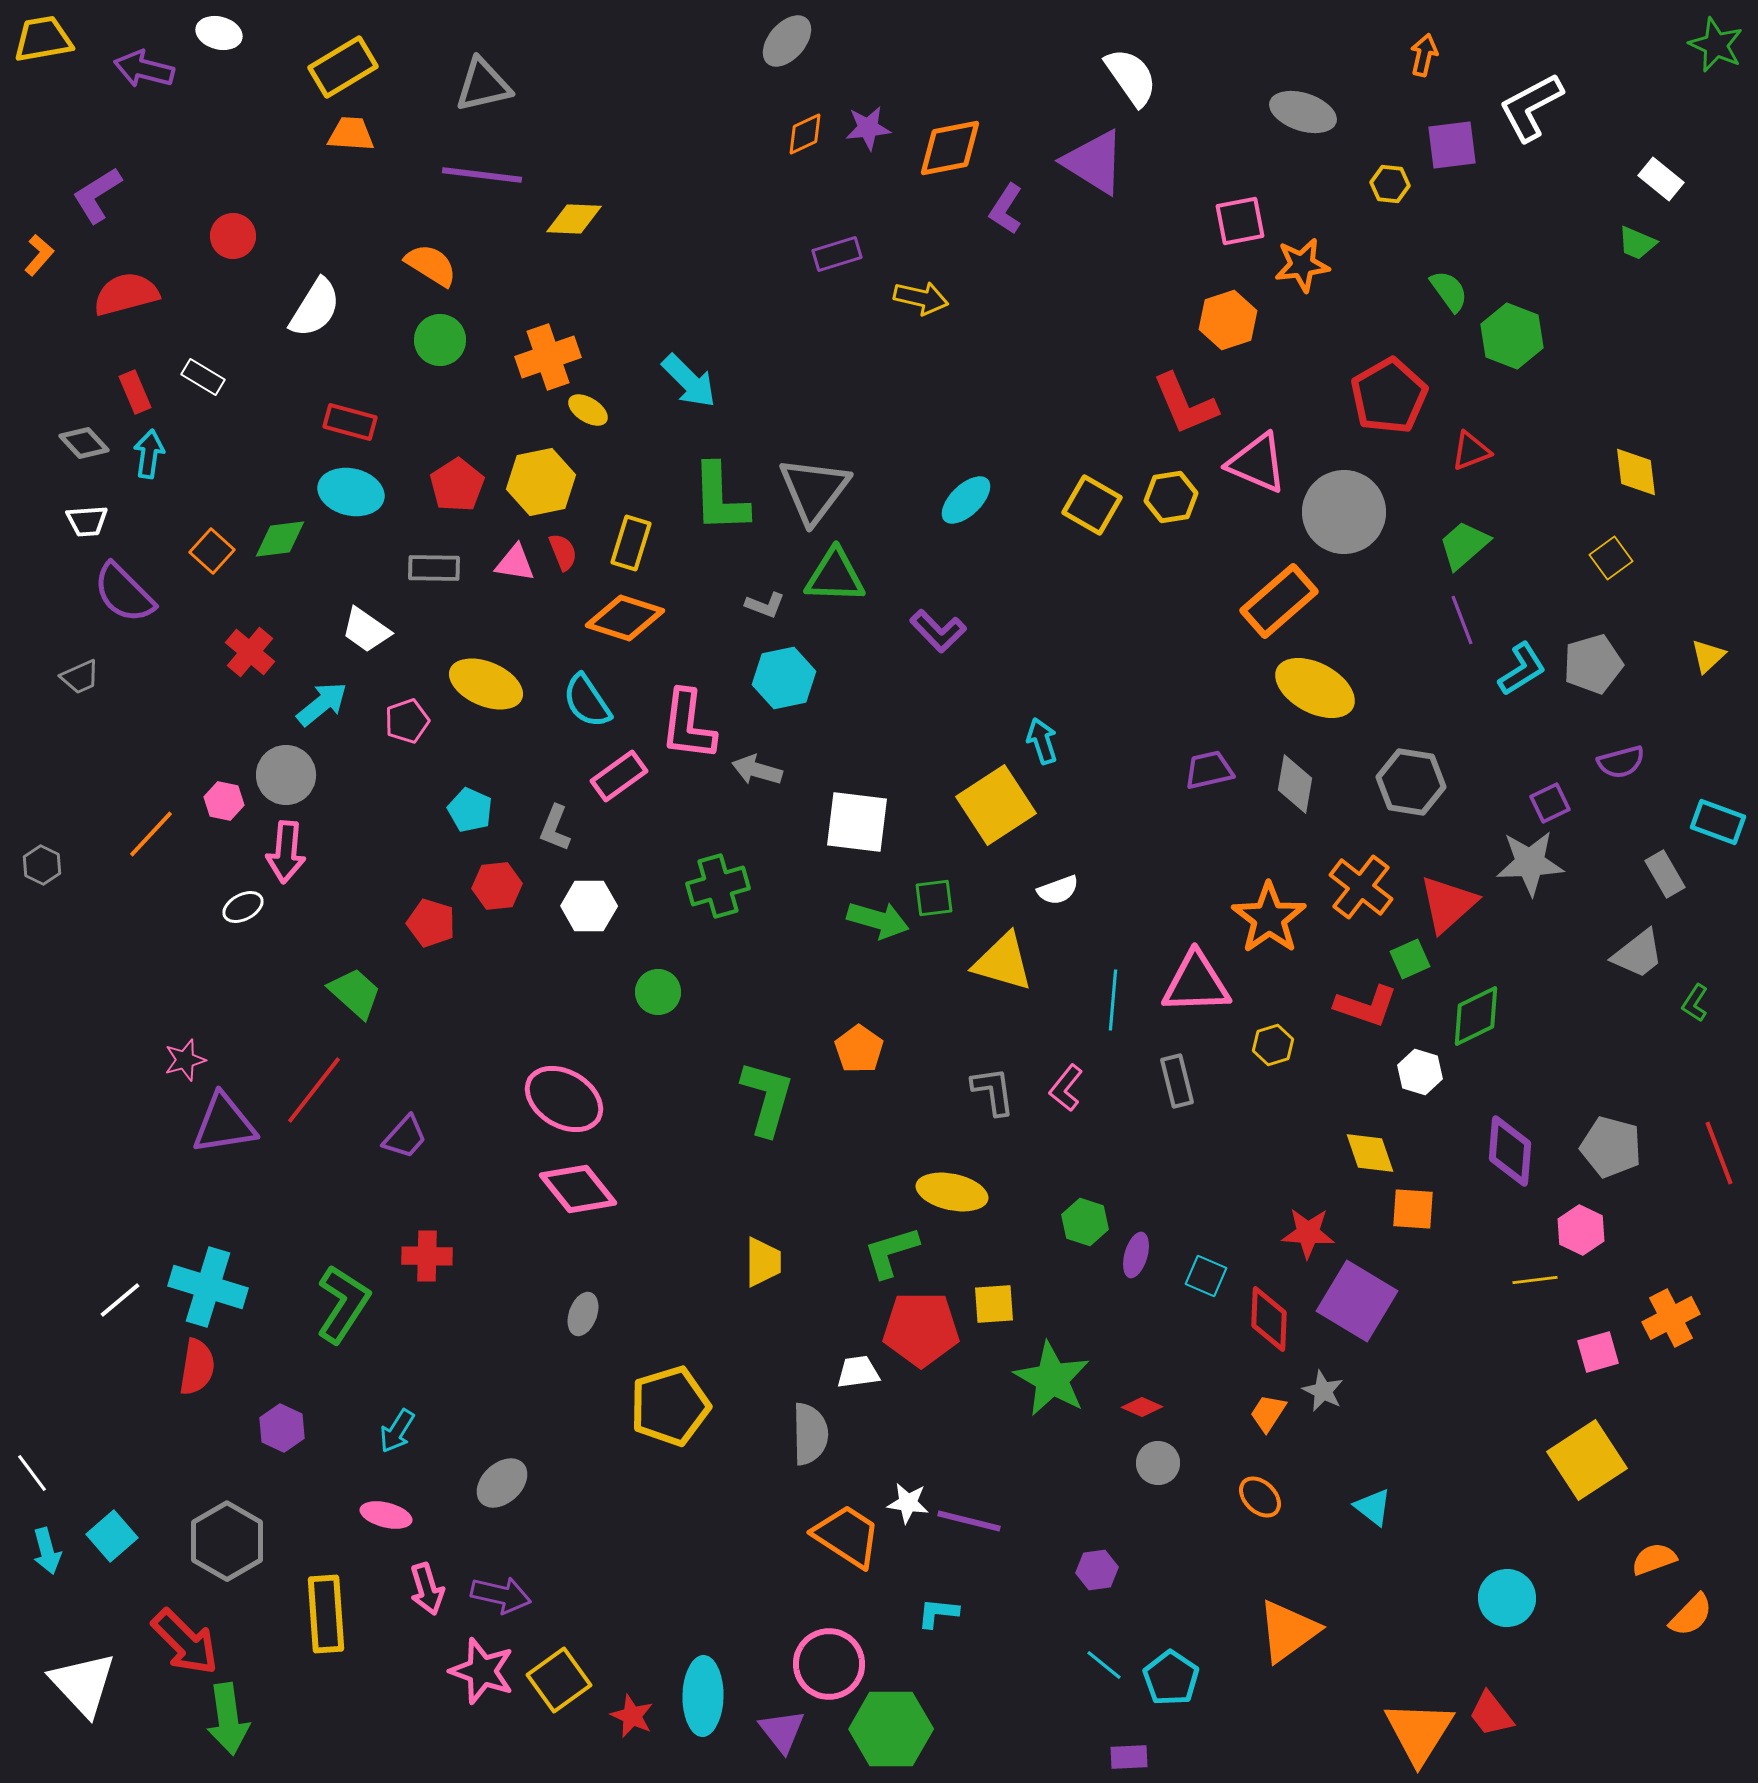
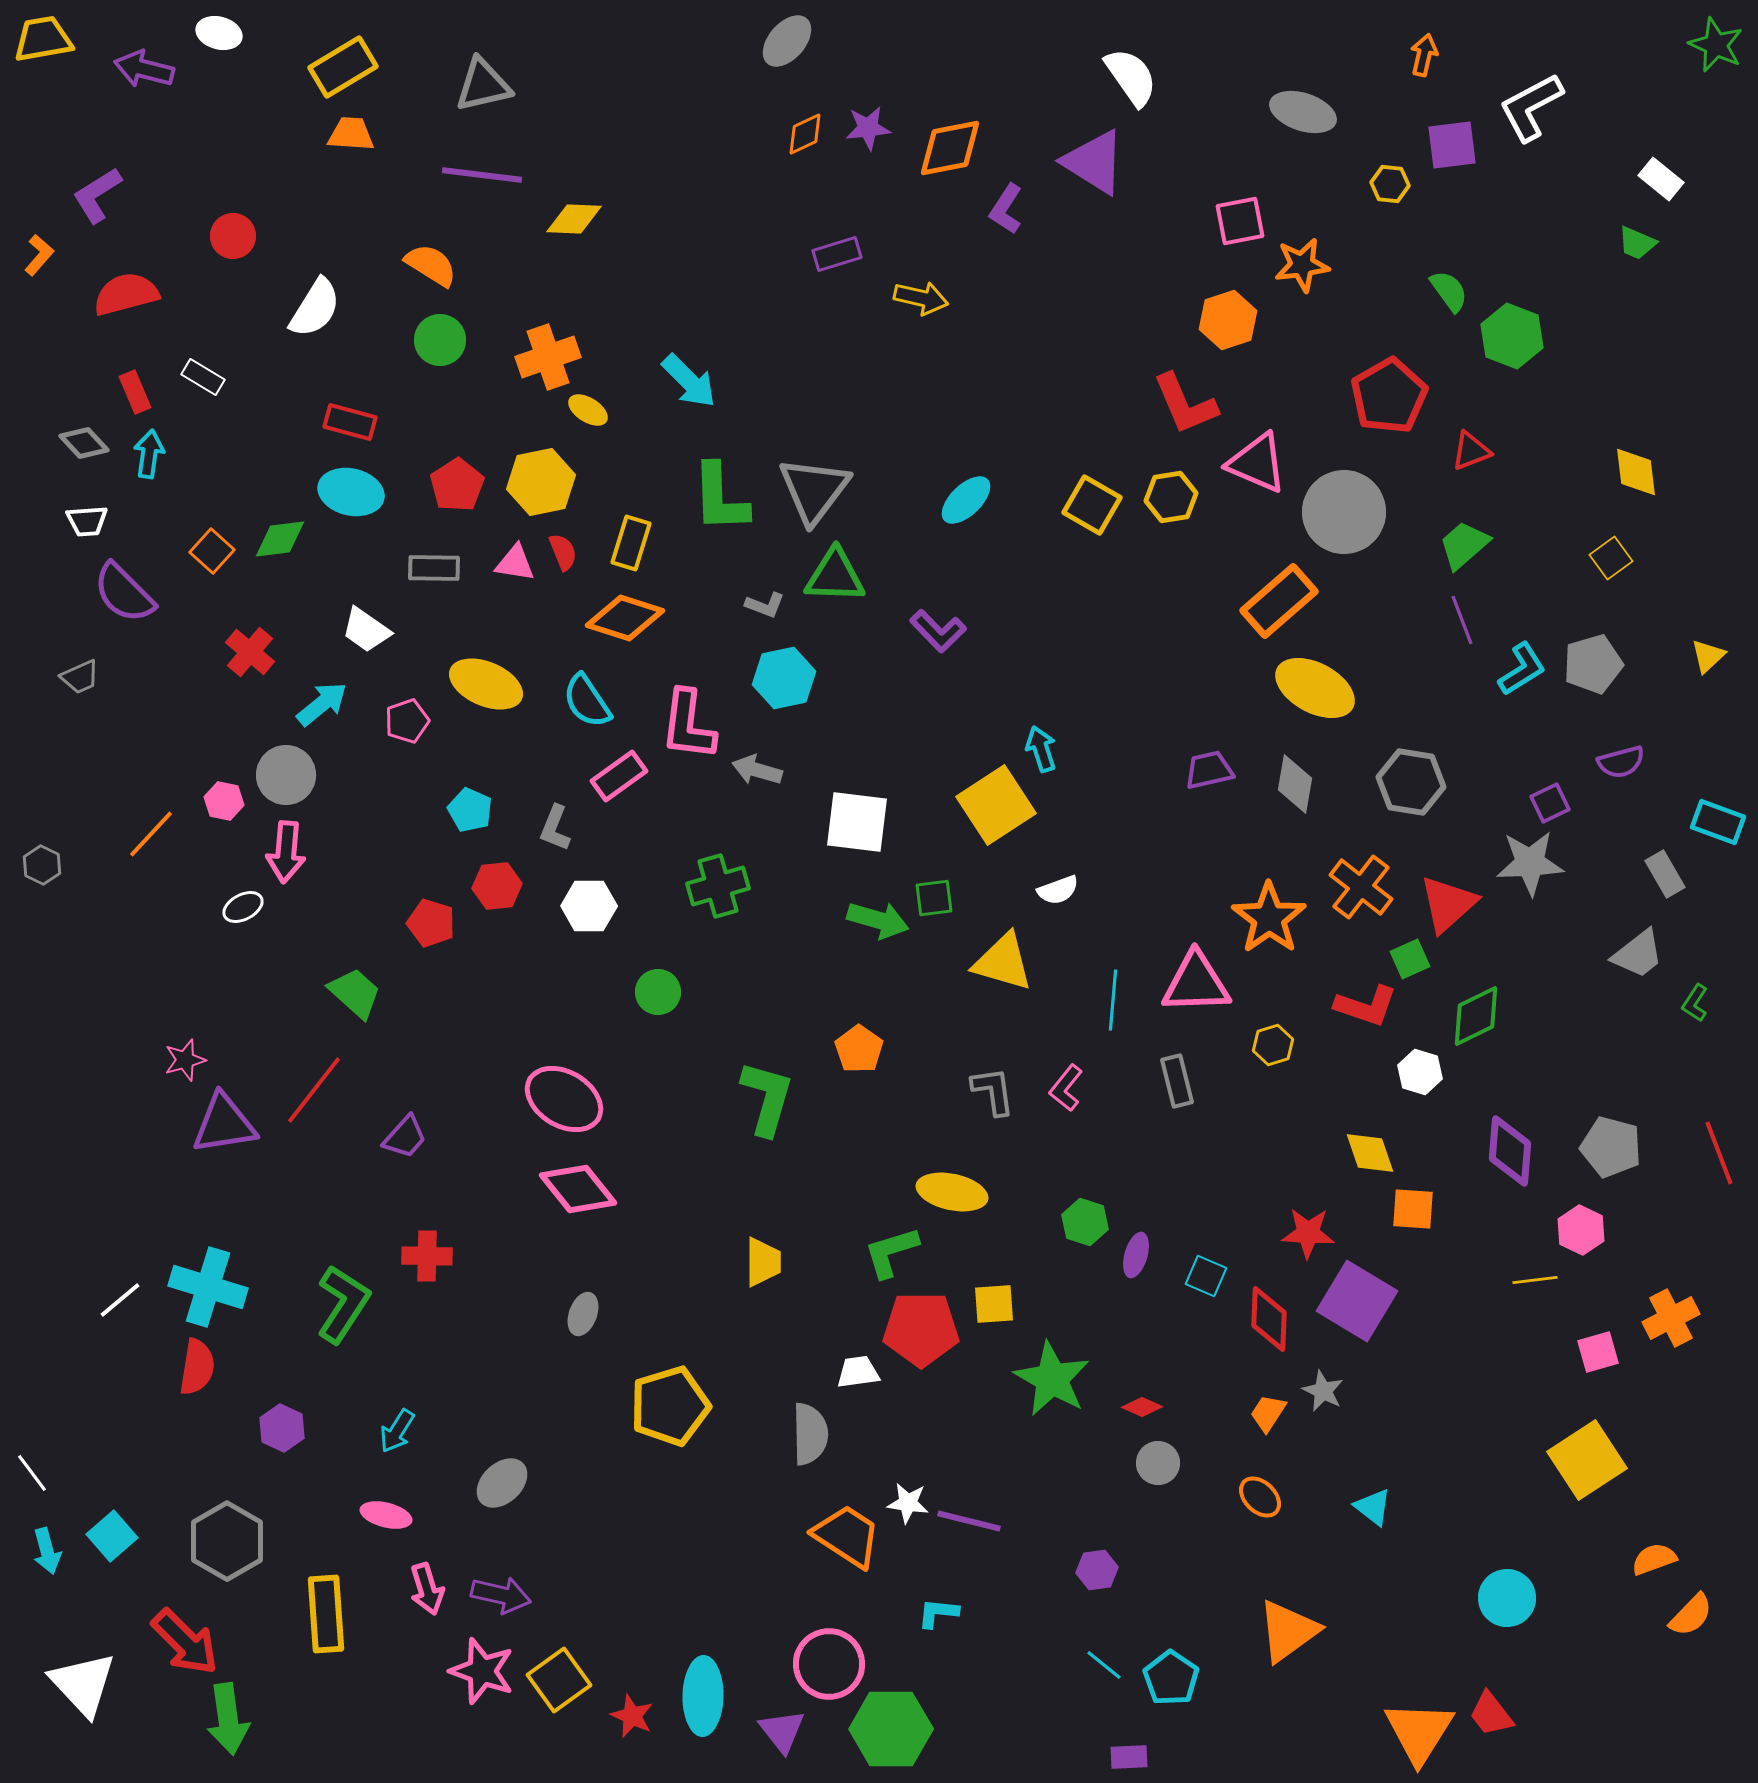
cyan arrow at (1042, 741): moved 1 px left, 8 px down
